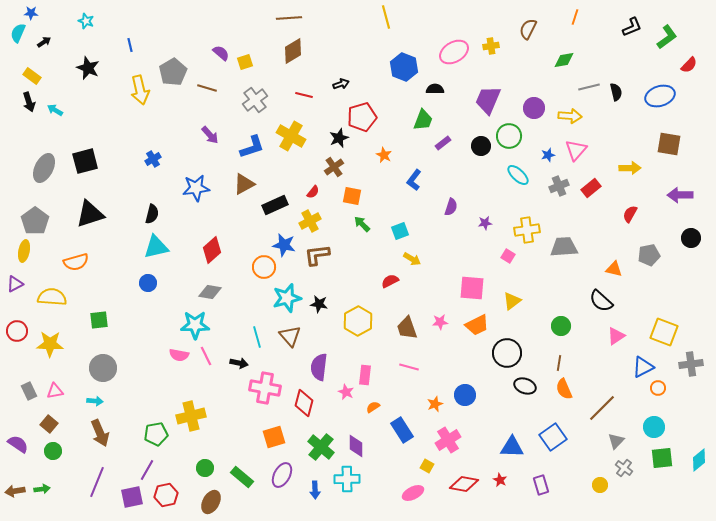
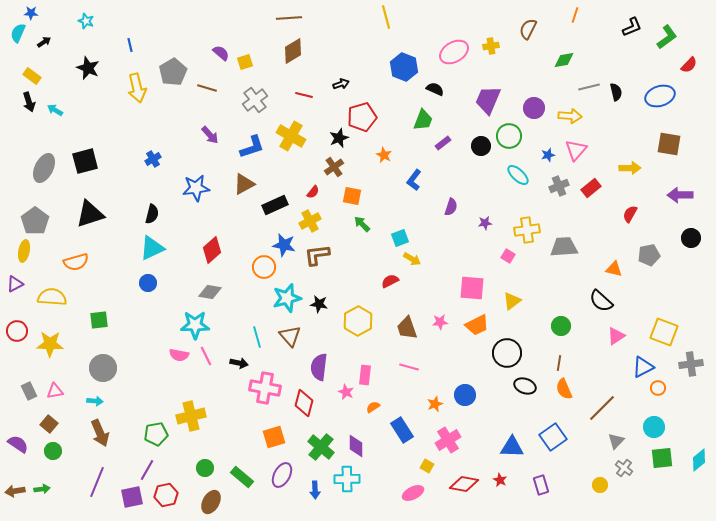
orange line at (575, 17): moved 2 px up
black semicircle at (435, 89): rotated 24 degrees clockwise
yellow arrow at (140, 90): moved 3 px left, 2 px up
cyan square at (400, 231): moved 7 px down
cyan triangle at (156, 247): moved 4 px left, 1 px down; rotated 12 degrees counterclockwise
